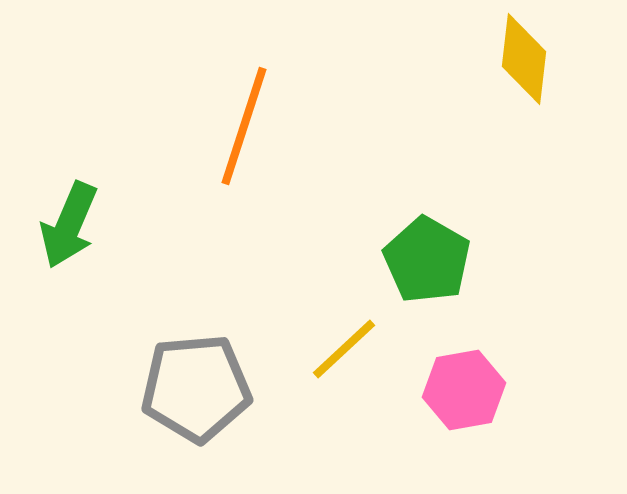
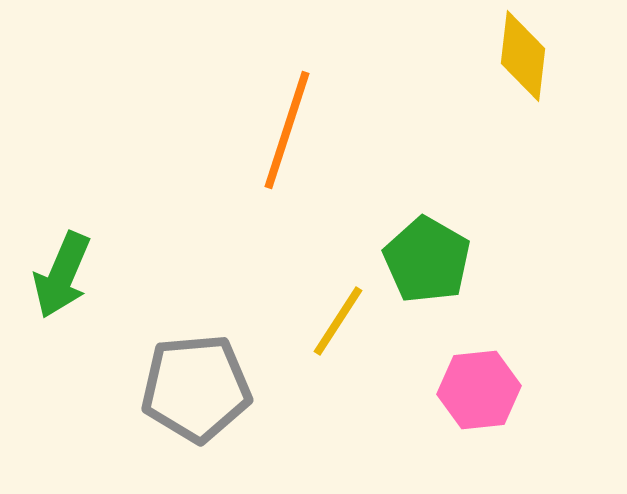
yellow diamond: moved 1 px left, 3 px up
orange line: moved 43 px right, 4 px down
green arrow: moved 7 px left, 50 px down
yellow line: moved 6 px left, 28 px up; rotated 14 degrees counterclockwise
pink hexagon: moved 15 px right; rotated 4 degrees clockwise
